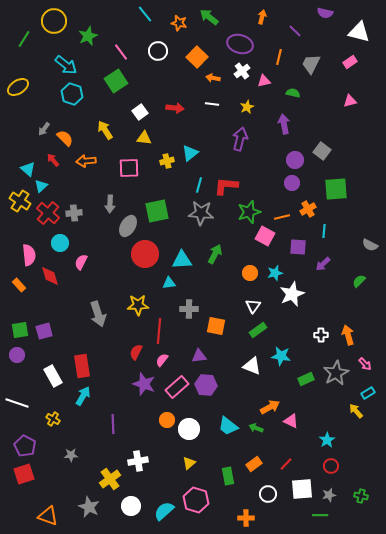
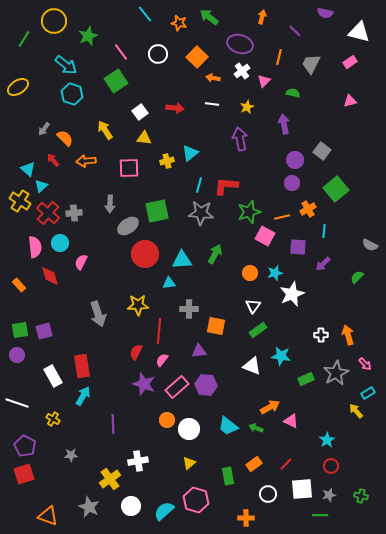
white circle at (158, 51): moved 3 px down
pink triangle at (264, 81): rotated 32 degrees counterclockwise
purple arrow at (240, 139): rotated 25 degrees counterclockwise
green square at (336, 189): rotated 35 degrees counterclockwise
gray ellipse at (128, 226): rotated 25 degrees clockwise
pink semicircle at (29, 255): moved 6 px right, 8 px up
green semicircle at (359, 281): moved 2 px left, 4 px up
purple triangle at (199, 356): moved 5 px up
